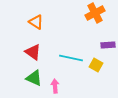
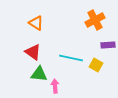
orange cross: moved 7 px down
orange triangle: moved 1 px down
green triangle: moved 5 px right, 4 px up; rotated 18 degrees counterclockwise
